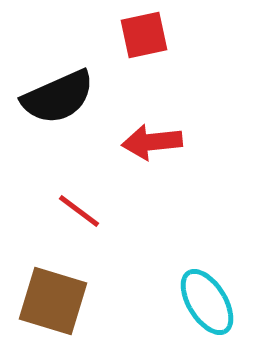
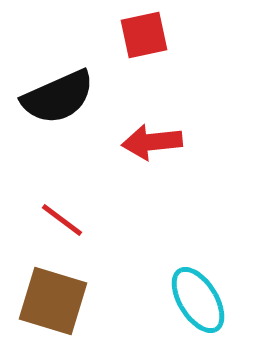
red line: moved 17 px left, 9 px down
cyan ellipse: moved 9 px left, 2 px up
